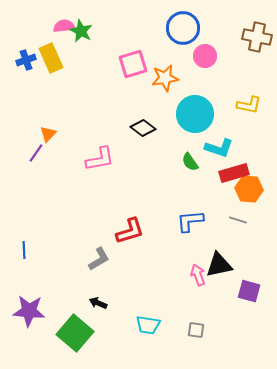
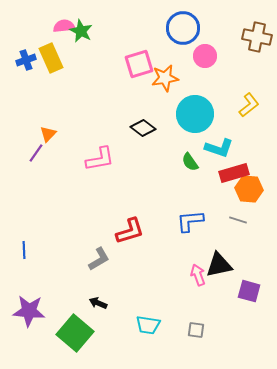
pink square: moved 6 px right
yellow L-shape: rotated 50 degrees counterclockwise
